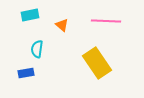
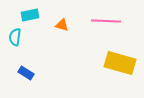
orange triangle: rotated 24 degrees counterclockwise
cyan semicircle: moved 22 px left, 12 px up
yellow rectangle: moved 23 px right; rotated 40 degrees counterclockwise
blue rectangle: rotated 42 degrees clockwise
